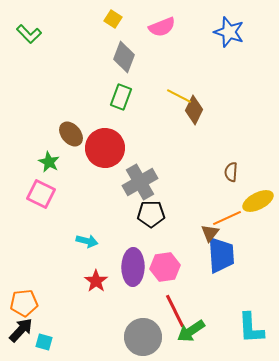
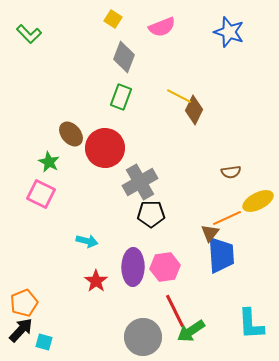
brown semicircle: rotated 102 degrees counterclockwise
orange pentagon: rotated 16 degrees counterclockwise
cyan L-shape: moved 4 px up
